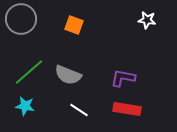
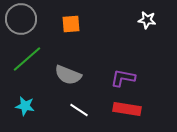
orange square: moved 3 px left, 1 px up; rotated 24 degrees counterclockwise
green line: moved 2 px left, 13 px up
